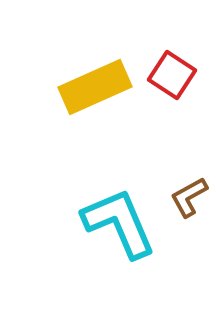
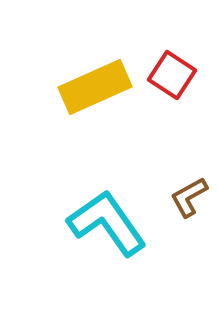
cyan L-shape: moved 12 px left; rotated 12 degrees counterclockwise
